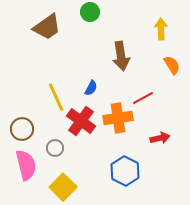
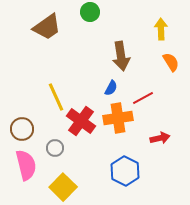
orange semicircle: moved 1 px left, 3 px up
blue semicircle: moved 20 px right
